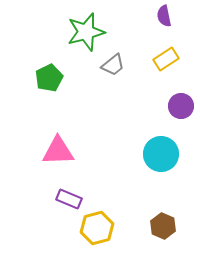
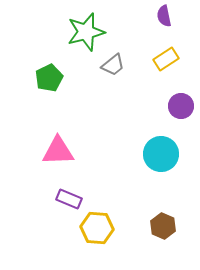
yellow hexagon: rotated 20 degrees clockwise
